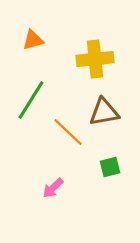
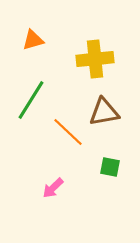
green square: rotated 25 degrees clockwise
